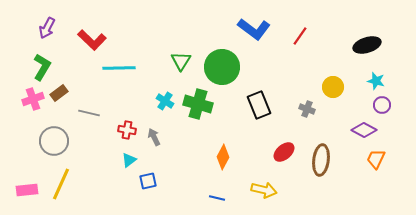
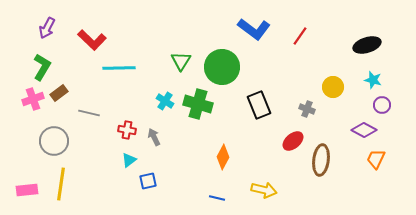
cyan star: moved 3 px left, 1 px up
red ellipse: moved 9 px right, 11 px up
yellow line: rotated 16 degrees counterclockwise
